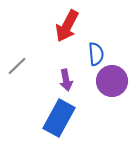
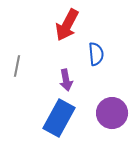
red arrow: moved 1 px up
gray line: rotated 35 degrees counterclockwise
purple circle: moved 32 px down
